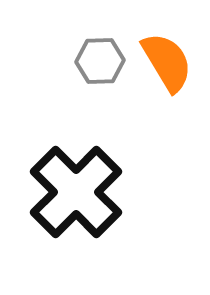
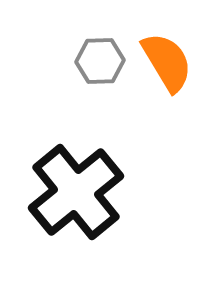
black cross: rotated 6 degrees clockwise
